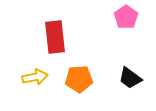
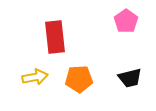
pink pentagon: moved 4 px down
black trapezoid: rotated 50 degrees counterclockwise
